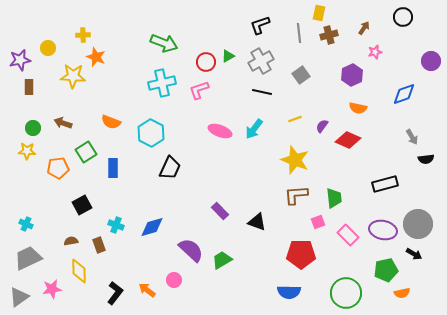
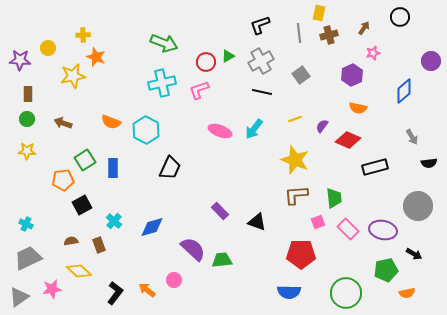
black circle at (403, 17): moved 3 px left
pink star at (375, 52): moved 2 px left, 1 px down
purple star at (20, 60): rotated 15 degrees clockwise
yellow star at (73, 76): rotated 15 degrees counterclockwise
brown rectangle at (29, 87): moved 1 px left, 7 px down
blue diamond at (404, 94): moved 3 px up; rotated 20 degrees counterclockwise
green circle at (33, 128): moved 6 px left, 9 px up
cyan hexagon at (151, 133): moved 5 px left, 3 px up
green square at (86, 152): moved 1 px left, 8 px down
black semicircle at (426, 159): moved 3 px right, 4 px down
orange pentagon at (58, 168): moved 5 px right, 12 px down
black rectangle at (385, 184): moved 10 px left, 17 px up
gray circle at (418, 224): moved 18 px up
cyan cross at (116, 225): moved 2 px left, 4 px up; rotated 21 degrees clockwise
pink rectangle at (348, 235): moved 6 px up
purple semicircle at (191, 250): moved 2 px right, 1 px up
green trapezoid at (222, 260): rotated 25 degrees clockwise
yellow diamond at (79, 271): rotated 45 degrees counterclockwise
orange semicircle at (402, 293): moved 5 px right
